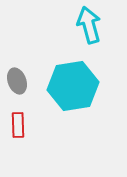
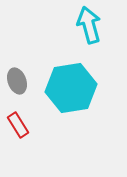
cyan hexagon: moved 2 px left, 2 px down
red rectangle: rotated 30 degrees counterclockwise
